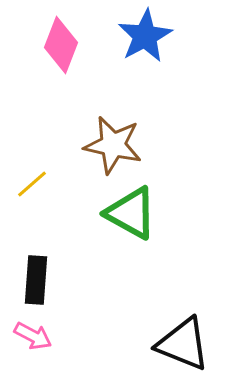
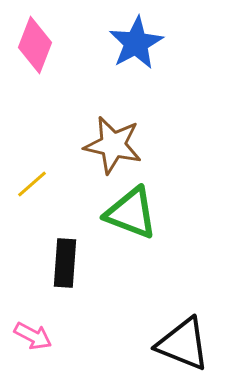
blue star: moved 9 px left, 7 px down
pink diamond: moved 26 px left
green triangle: rotated 8 degrees counterclockwise
black rectangle: moved 29 px right, 17 px up
